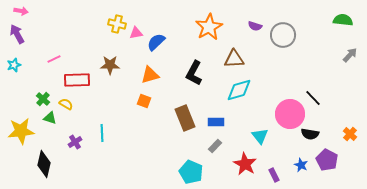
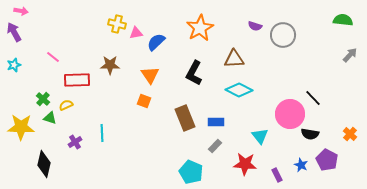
orange star: moved 9 px left, 1 px down
purple arrow: moved 3 px left, 2 px up
pink line: moved 1 px left, 2 px up; rotated 64 degrees clockwise
orange triangle: rotated 48 degrees counterclockwise
cyan diamond: rotated 44 degrees clockwise
yellow semicircle: moved 1 px down; rotated 56 degrees counterclockwise
yellow star: moved 4 px up; rotated 8 degrees clockwise
red star: rotated 25 degrees counterclockwise
purple rectangle: moved 3 px right
